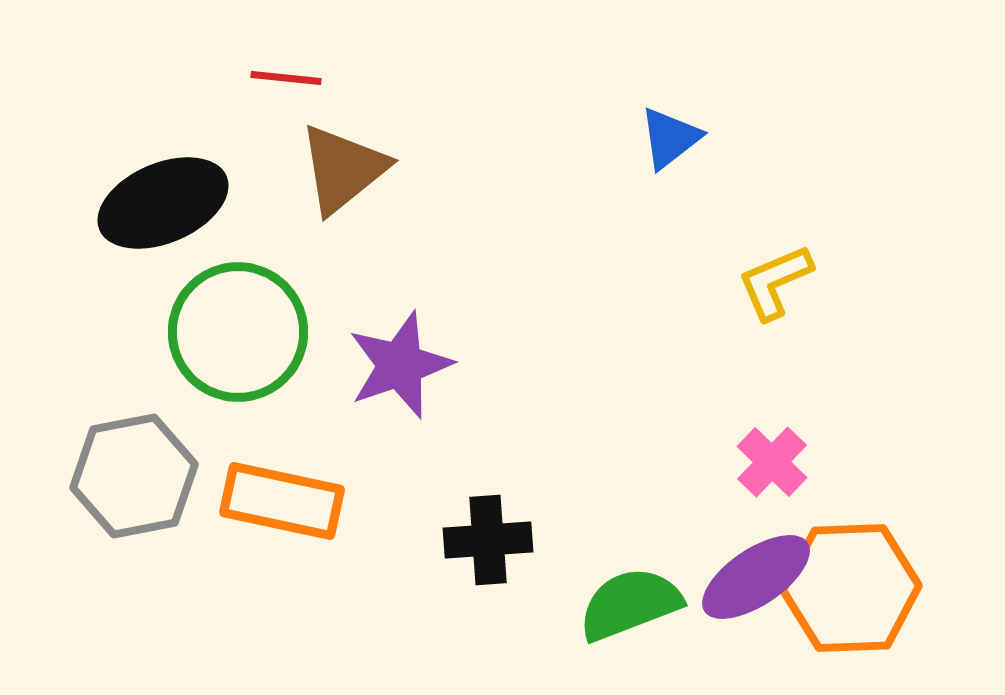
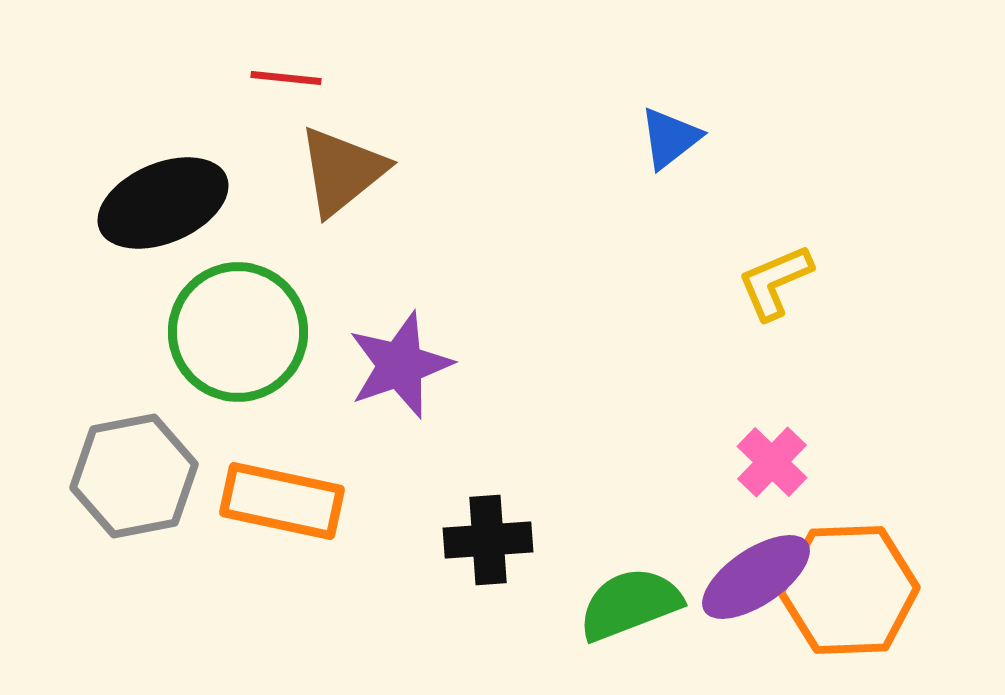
brown triangle: moved 1 px left, 2 px down
orange hexagon: moved 2 px left, 2 px down
